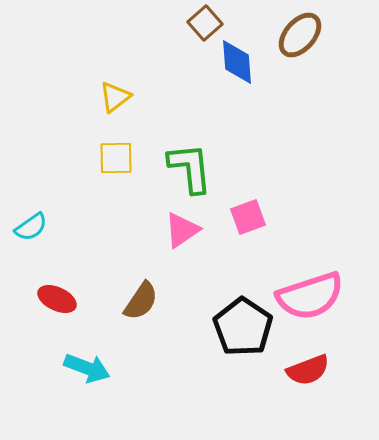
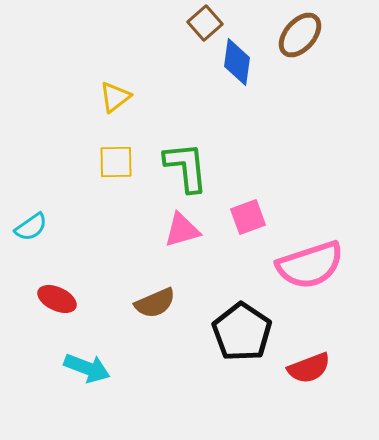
blue diamond: rotated 12 degrees clockwise
yellow square: moved 4 px down
green L-shape: moved 4 px left, 1 px up
pink triangle: rotated 18 degrees clockwise
pink semicircle: moved 31 px up
brown semicircle: moved 14 px right, 2 px down; rotated 33 degrees clockwise
black pentagon: moved 1 px left, 5 px down
red semicircle: moved 1 px right, 2 px up
